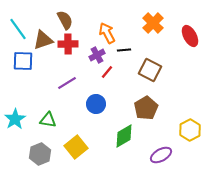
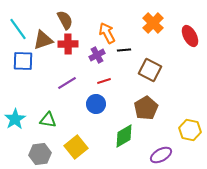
red line: moved 3 px left, 9 px down; rotated 32 degrees clockwise
yellow hexagon: rotated 20 degrees counterclockwise
gray hexagon: rotated 15 degrees clockwise
